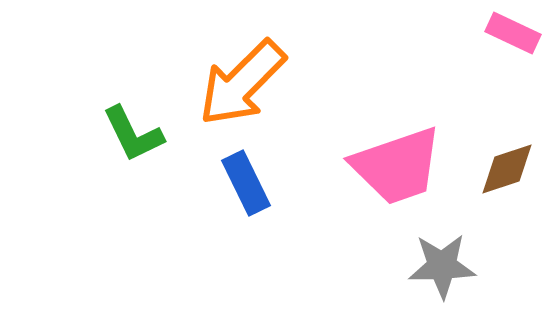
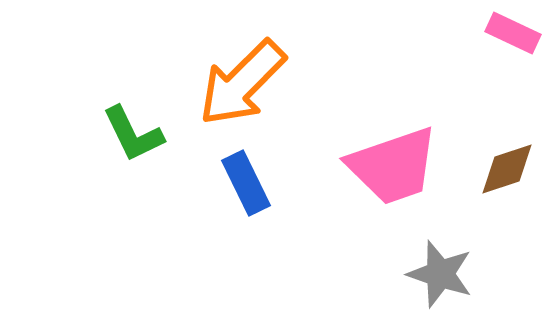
pink trapezoid: moved 4 px left
gray star: moved 2 px left, 8 px down; rotated 20 degrees clockwise
